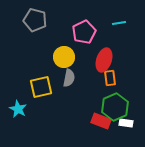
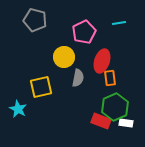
red ellipse: moved 2 px left, 1 px down
gray semicircle: moved 9 px right
